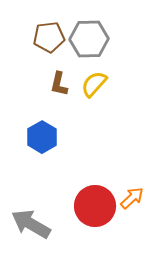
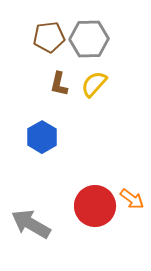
orange arrow: moved 1 px down; rotated 80 degrees clockwise
